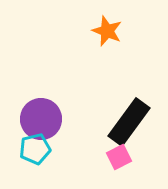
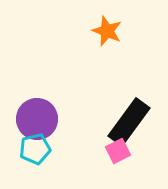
purple circle: moved 4 px left
pink square: moved 1 px left, 6 px up
